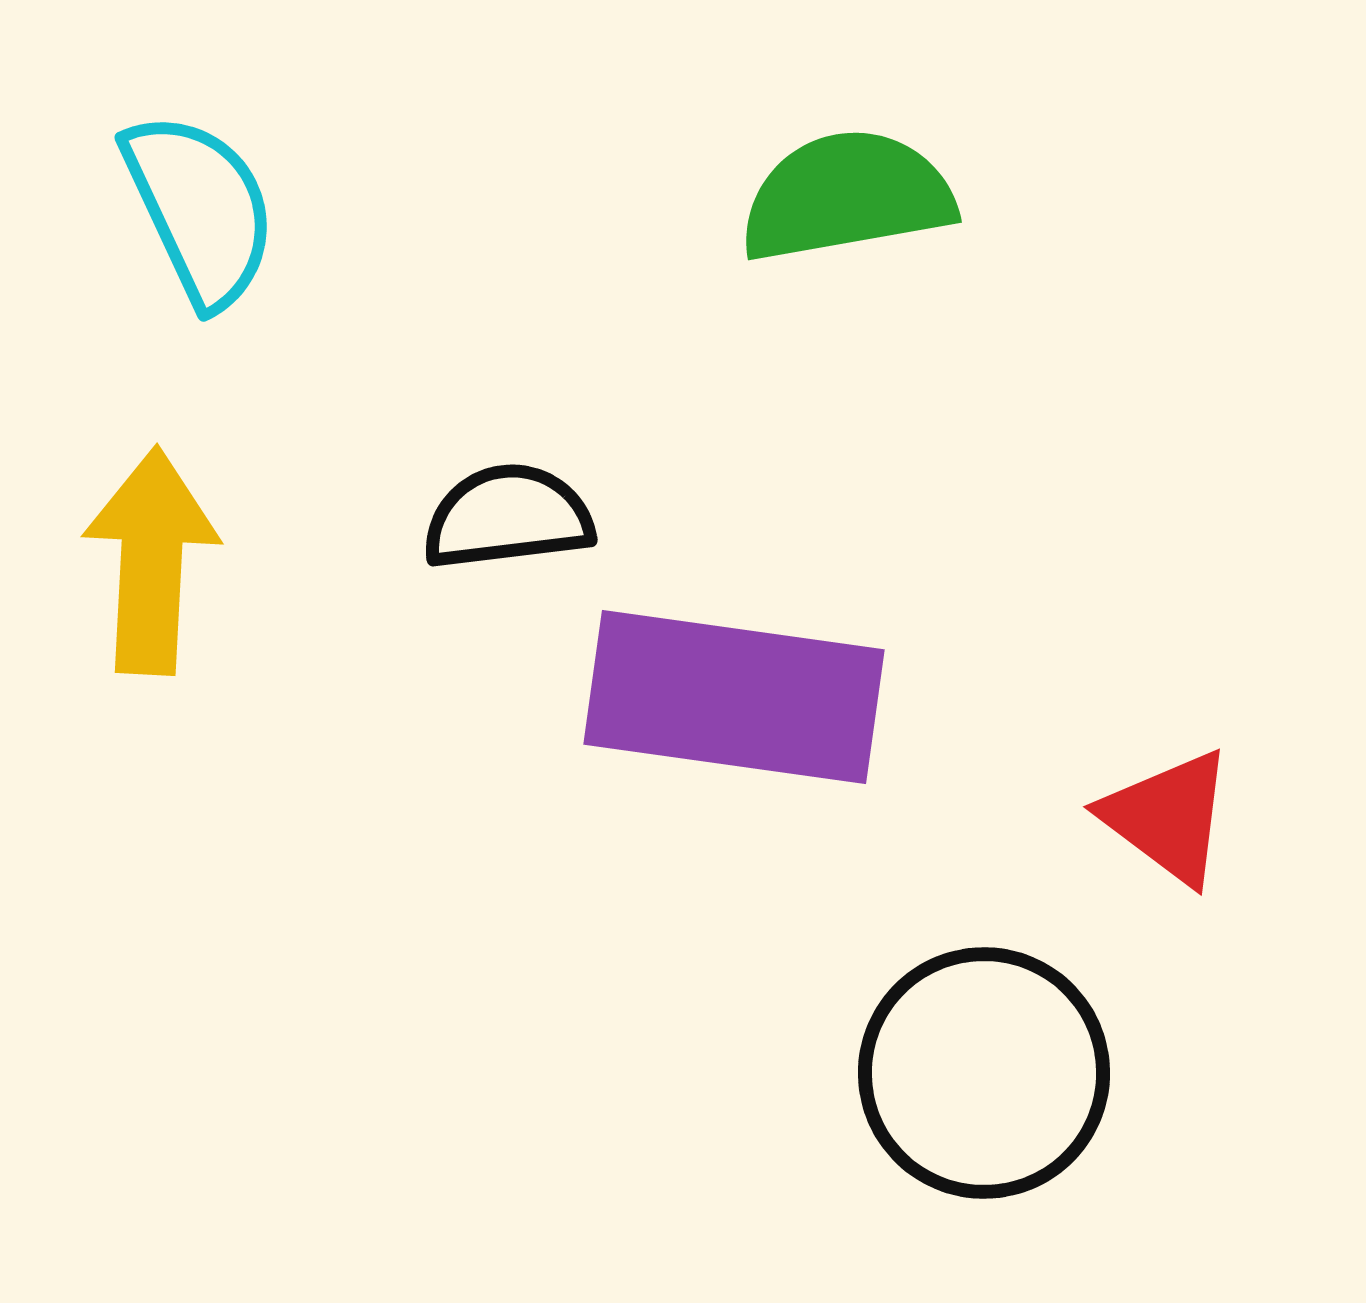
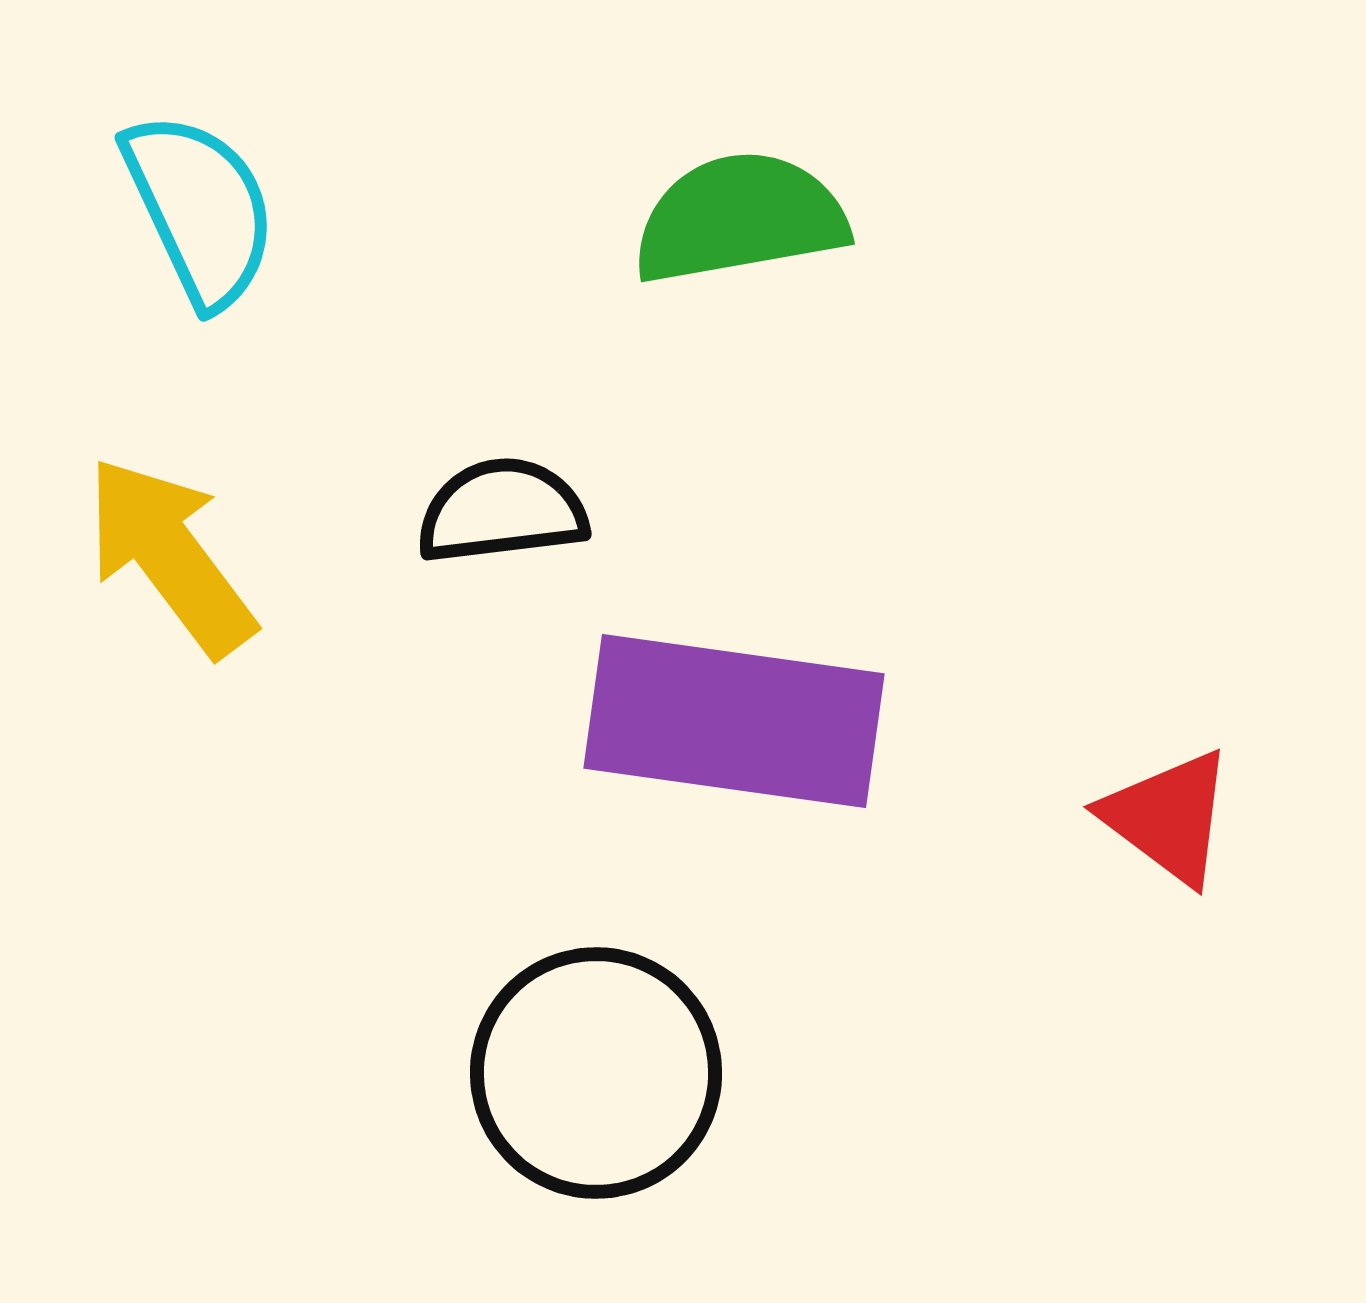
green semicircle: moved 107 px left, 22 px down
black semicircle: moved 6 px left, 6 px up
yellow arrow: moved 19 px right, 5 px up; rotated 40 degrees counterclockwise
purple rectangle: moved 24 px down
black circle: moved 388 px left
